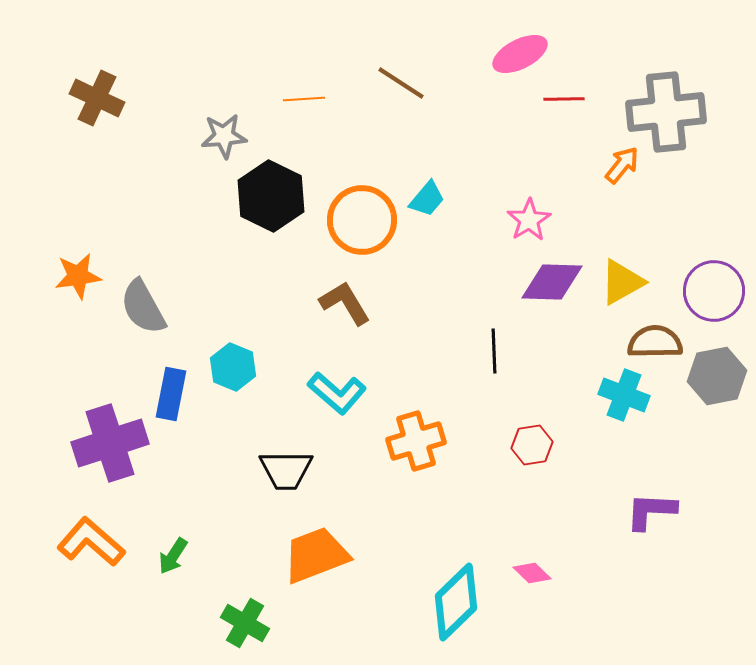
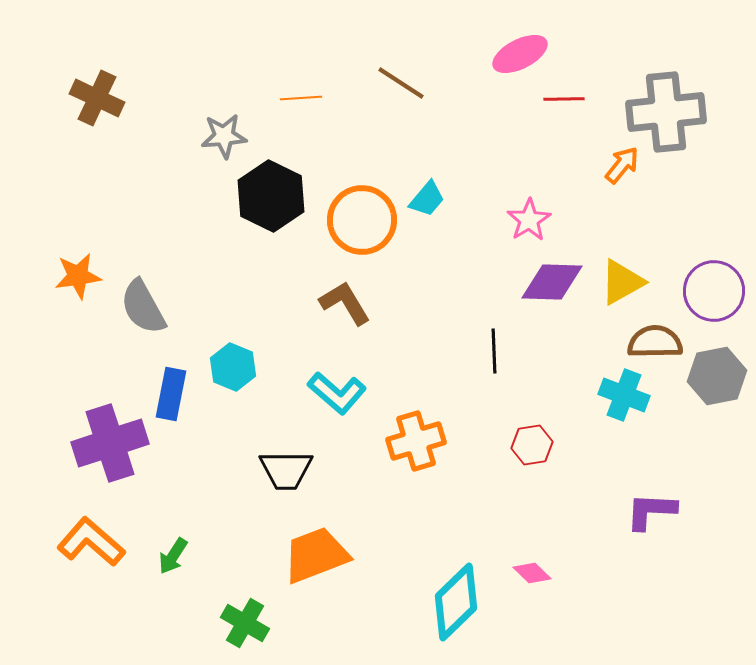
orange line: moved 3 px left, 1 px up
